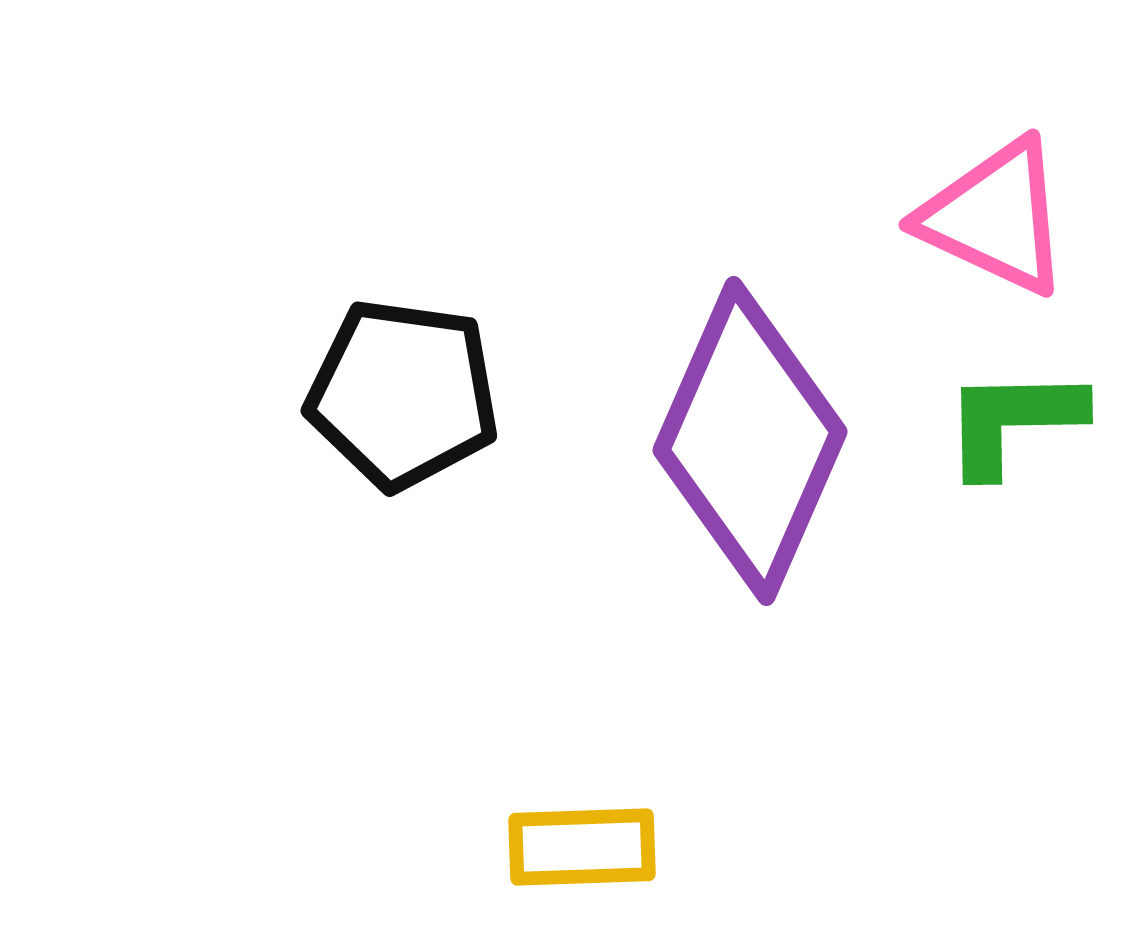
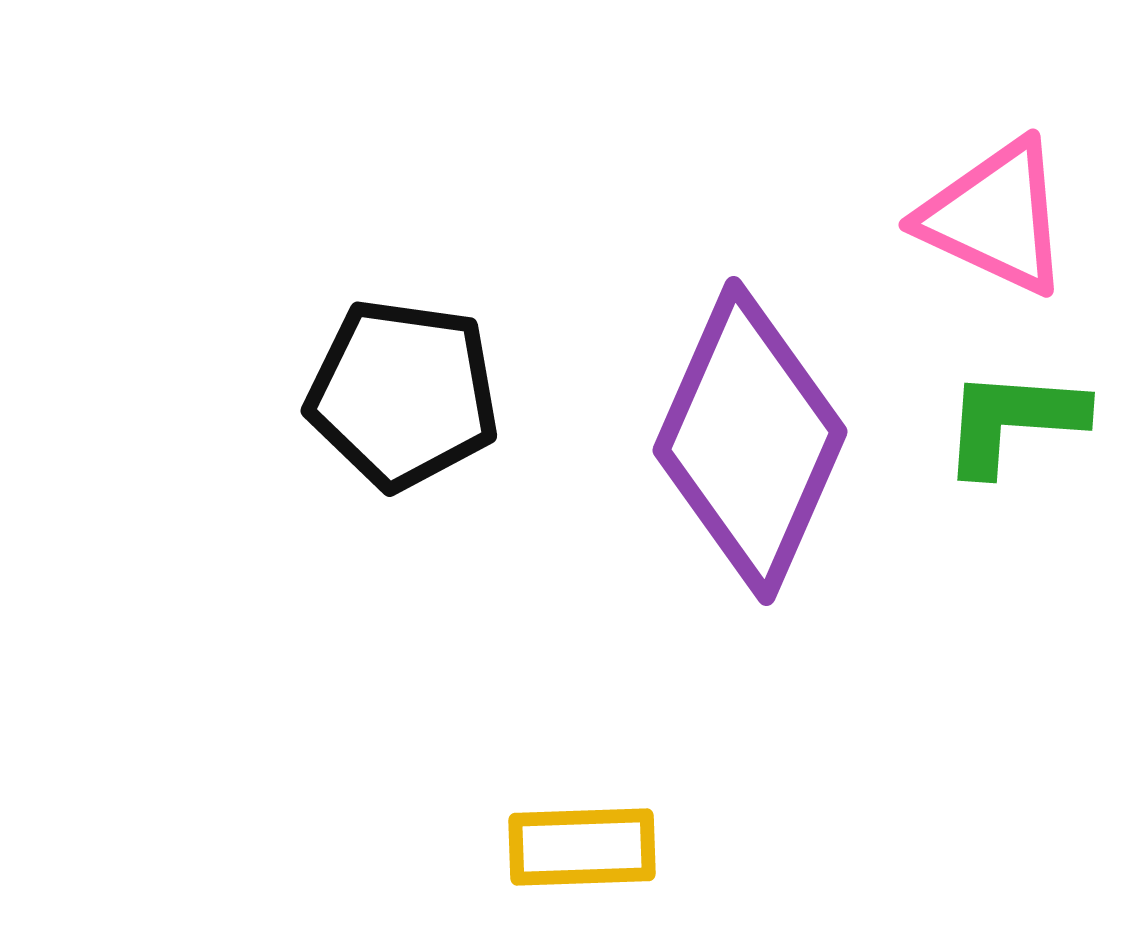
green L-shape: rotated 5 degrees clockwise
